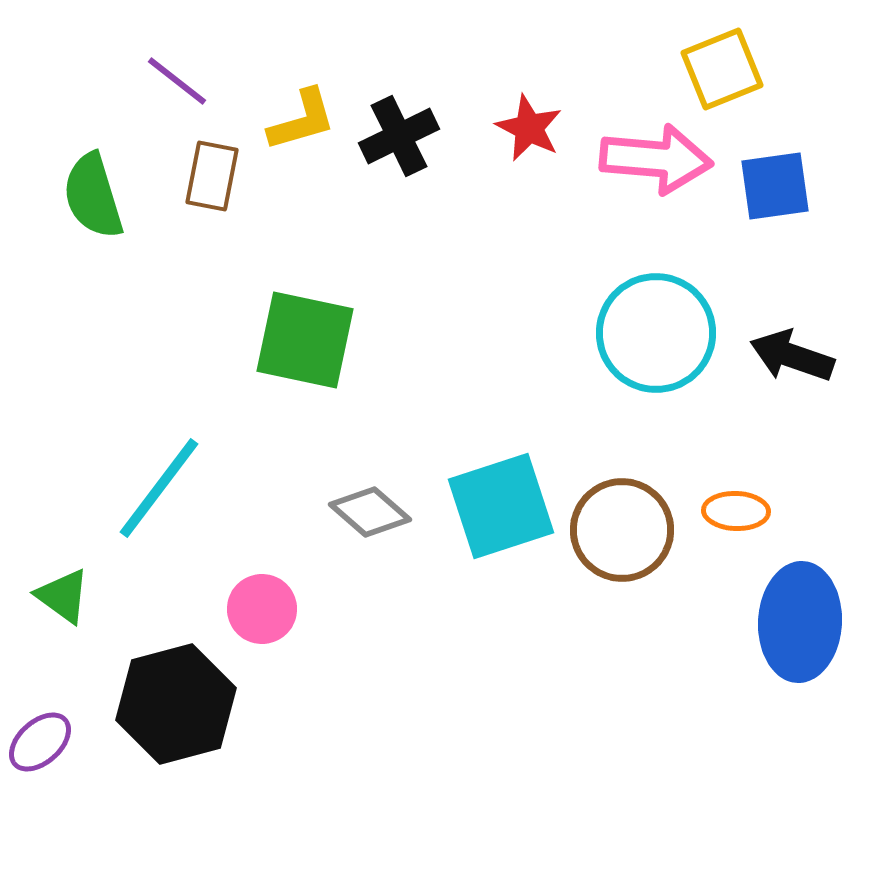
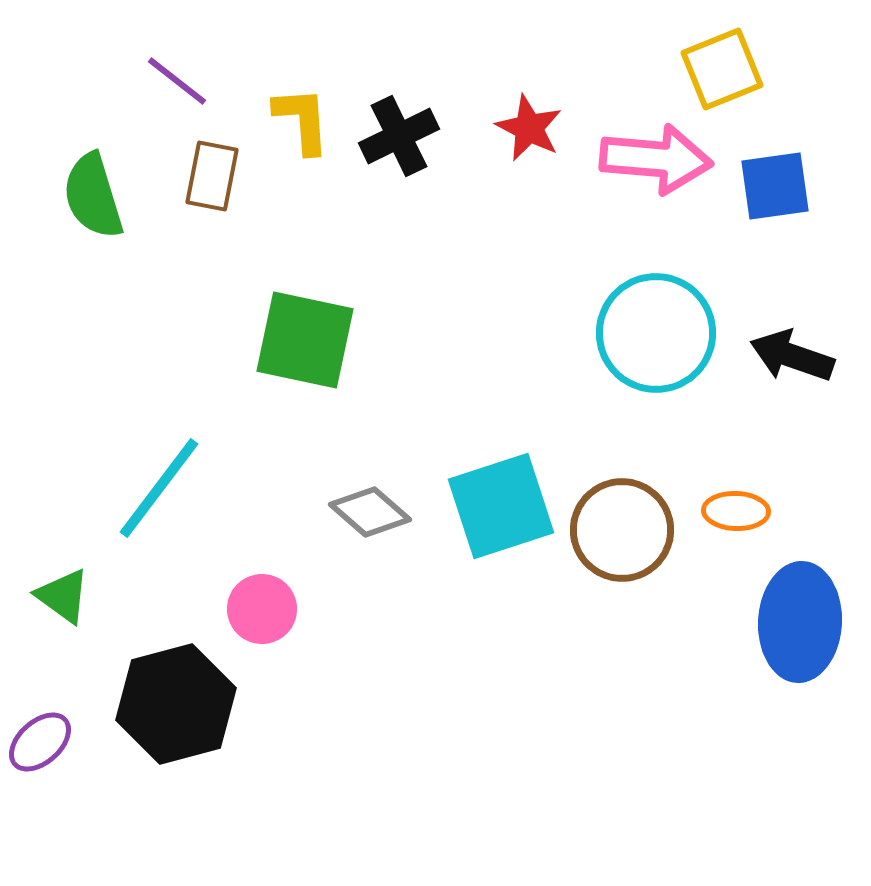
yellow L-shape: rotated 78 degrees counterclockwise
